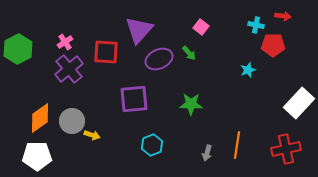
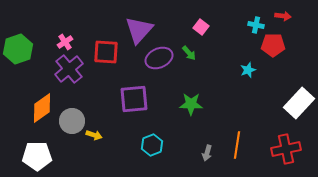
green hexagon: rotated 8 degrees clockwise
purple ellipse: moved 1 px up
orange diamond: moved 2 px right, 10 px up
yellow arrow: moved 2 px right
